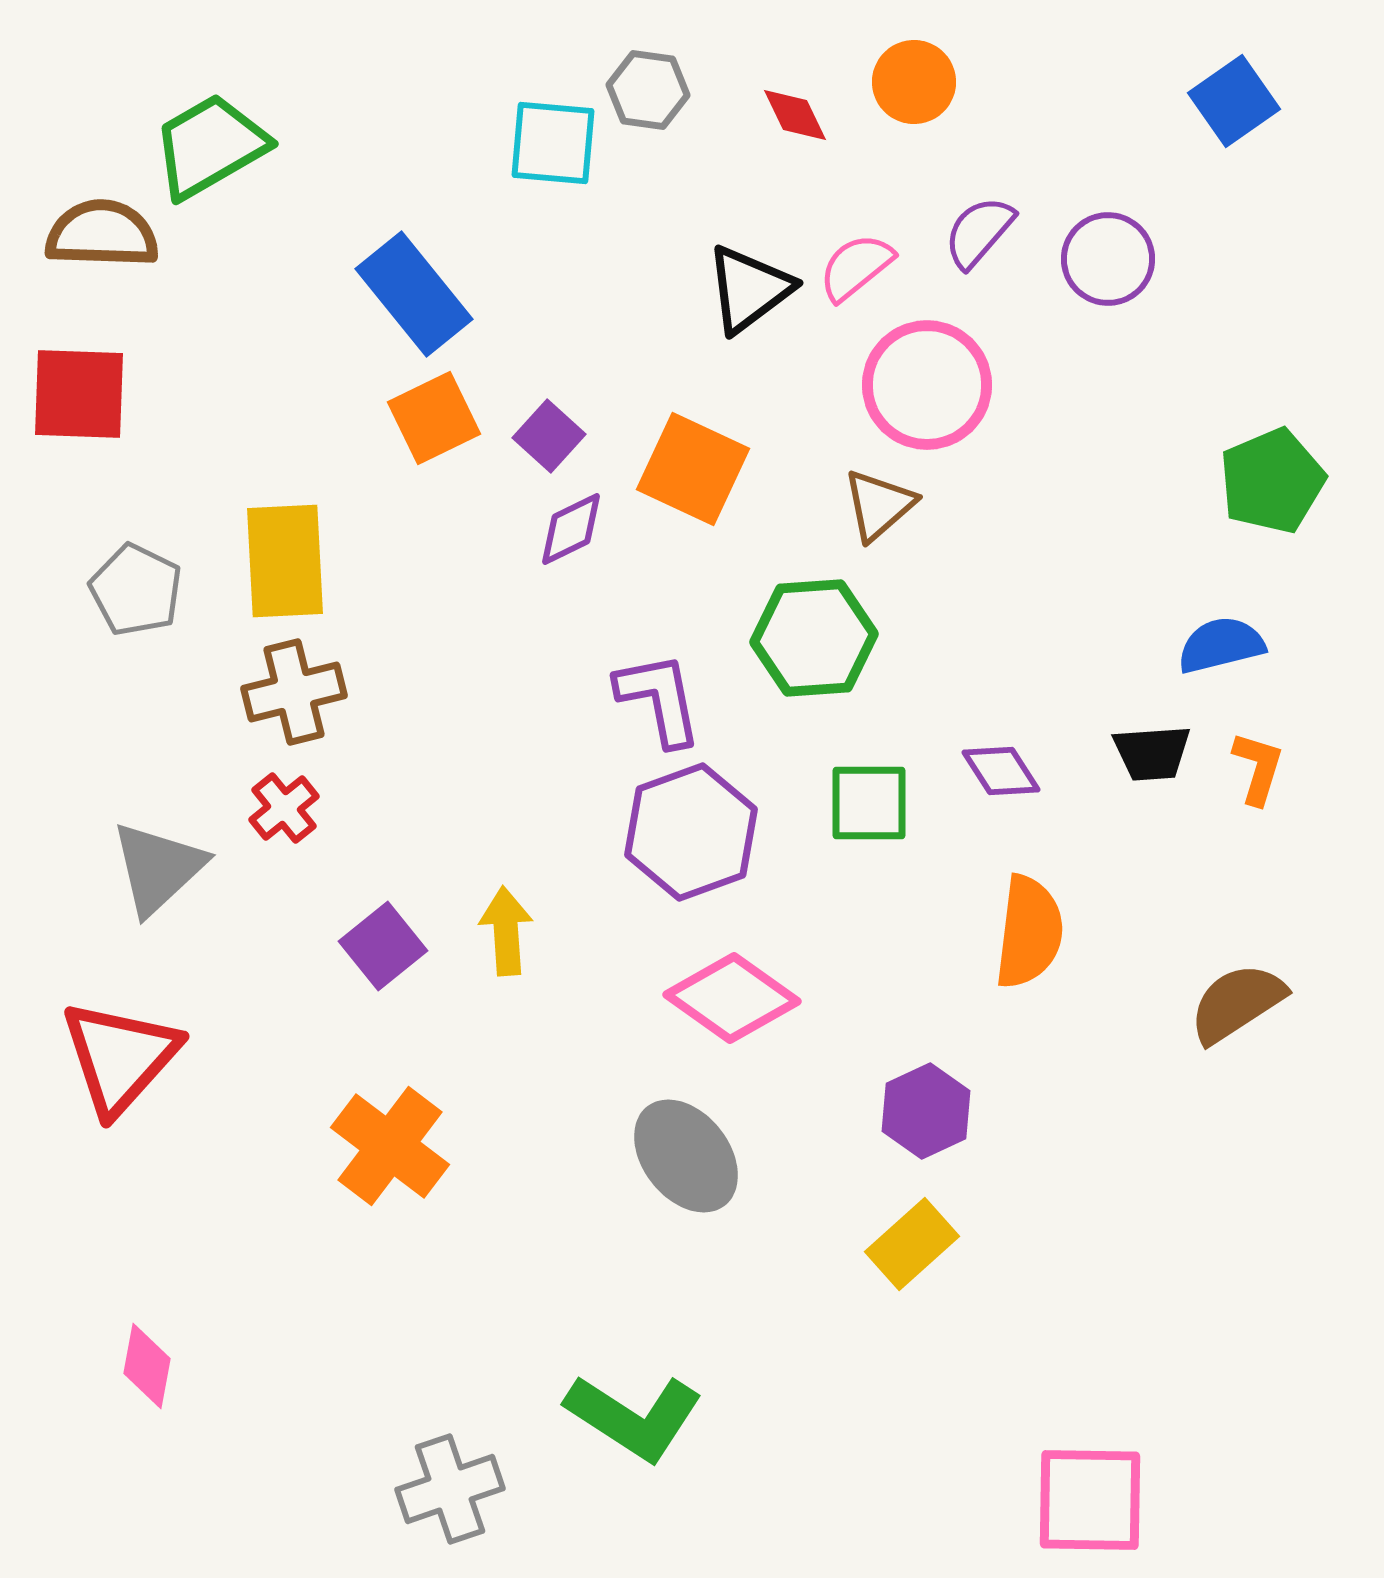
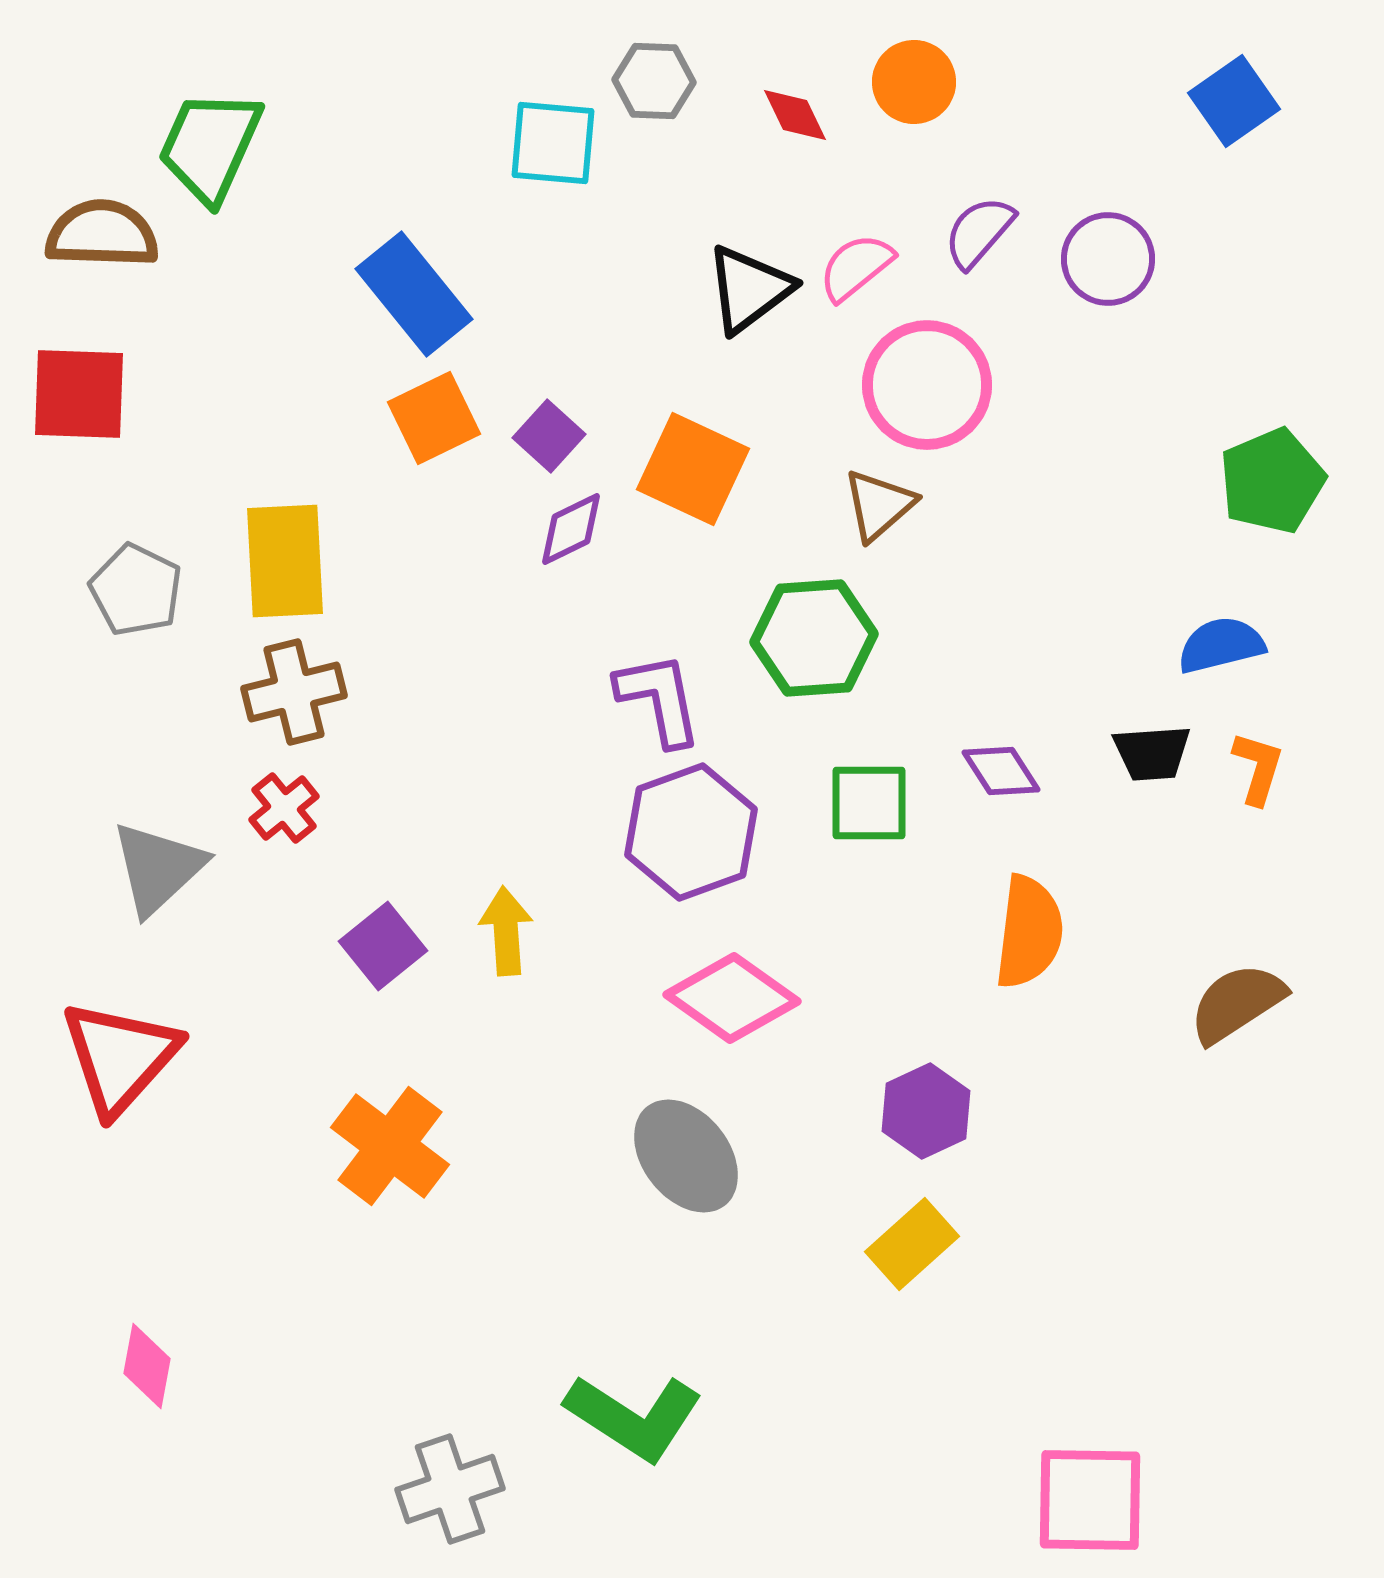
gray hexagon at (648, 90): moved 6 px right, 9 px up; rotated 6 degrees counterclockwise
green trapezoid at (210, 146): rotated 36 degrees counterclockwise
